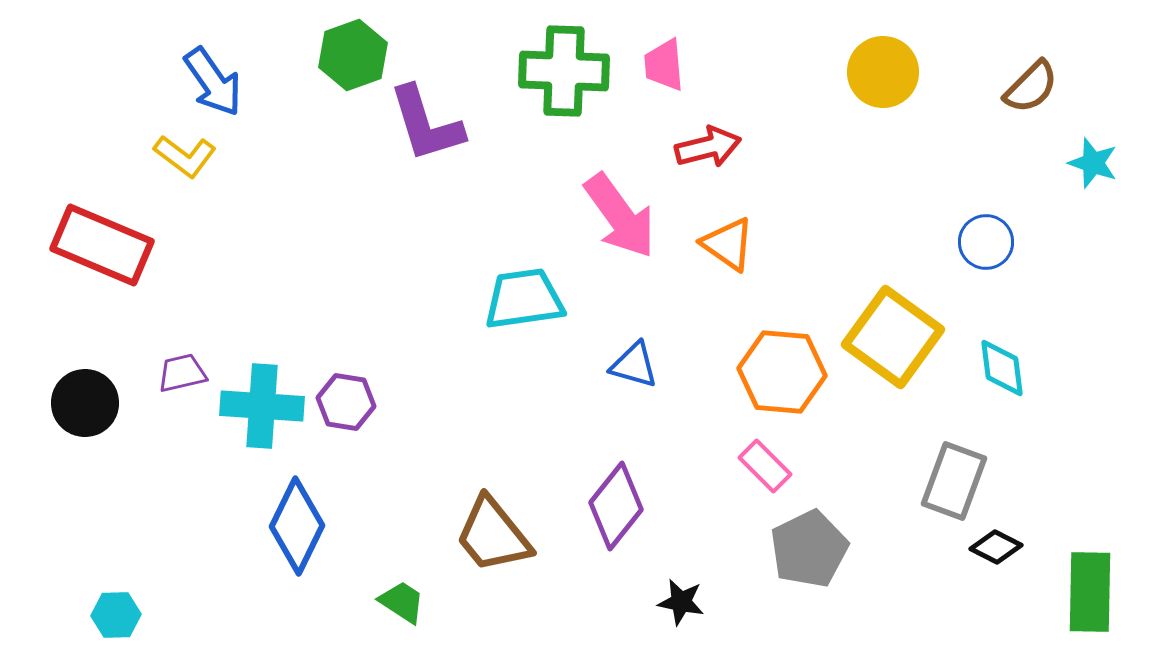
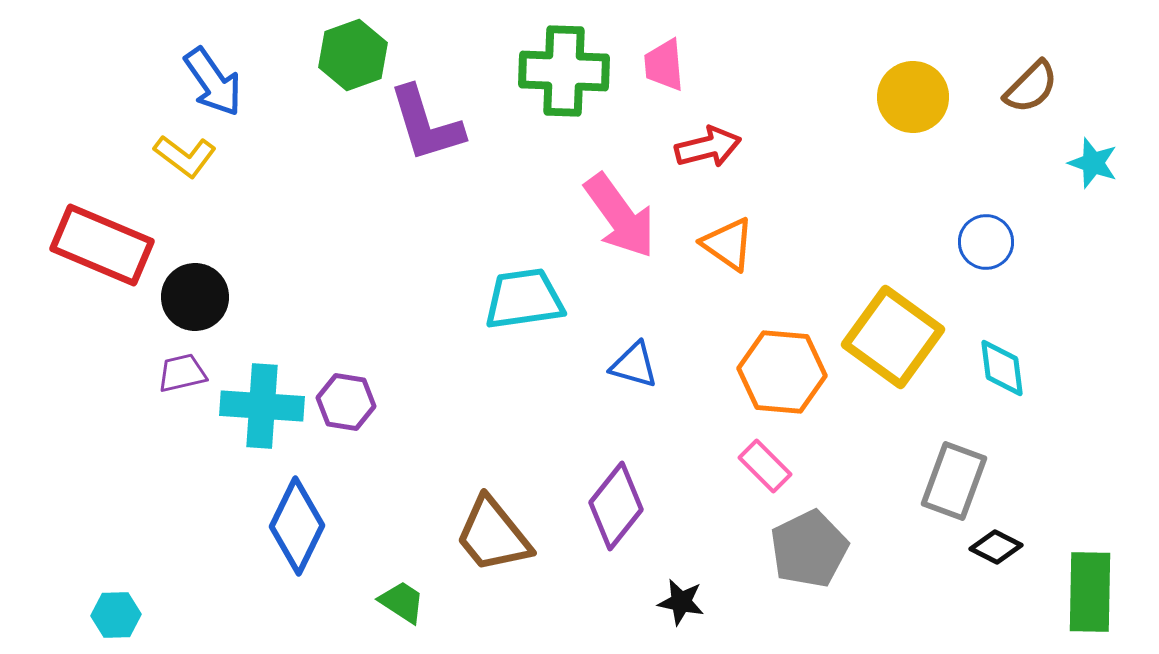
yellow circle: moved 30 px right, 25 px down
black circle: moved 110 px right, 106 px up
